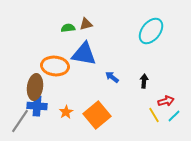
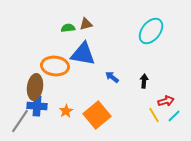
blue triangle: moved 1 px left
orange star: moved 1 px up
